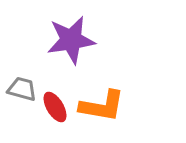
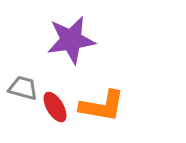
gray trapezoid: moved 1 px right, 1 px up
